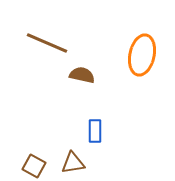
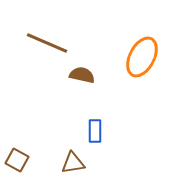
orange ellipse: moved 2 px down; rotated 15 degrees clockwise
brown square: moved 17 px left, 6 px up
